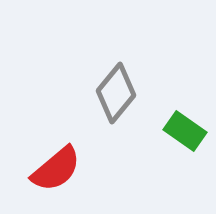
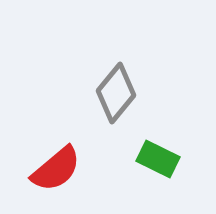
green rectangle: moved 27 px left, 28 px down; rotated 9 degrees counterclockwise
